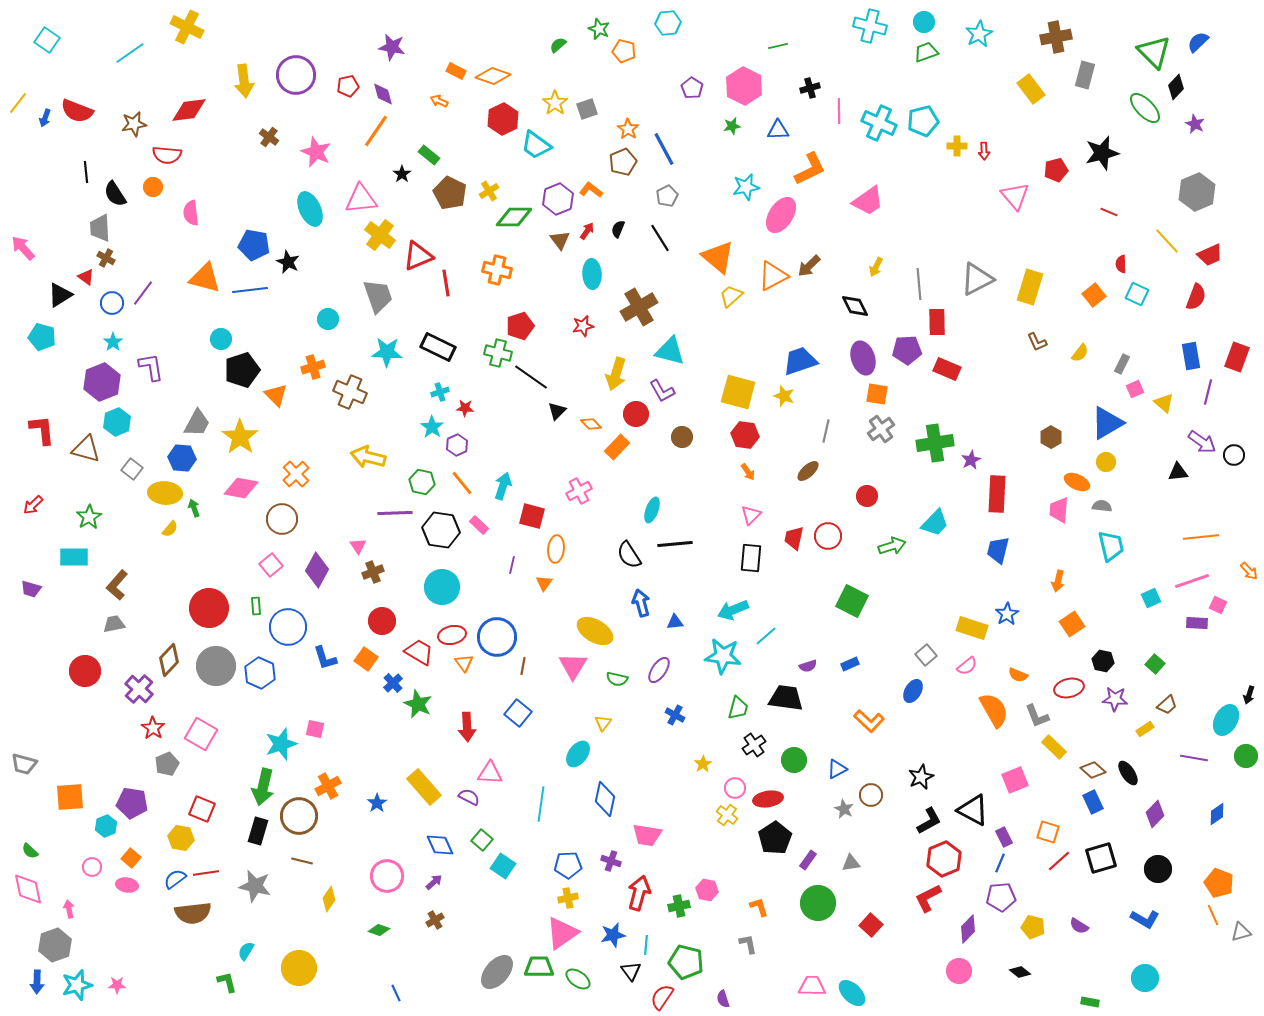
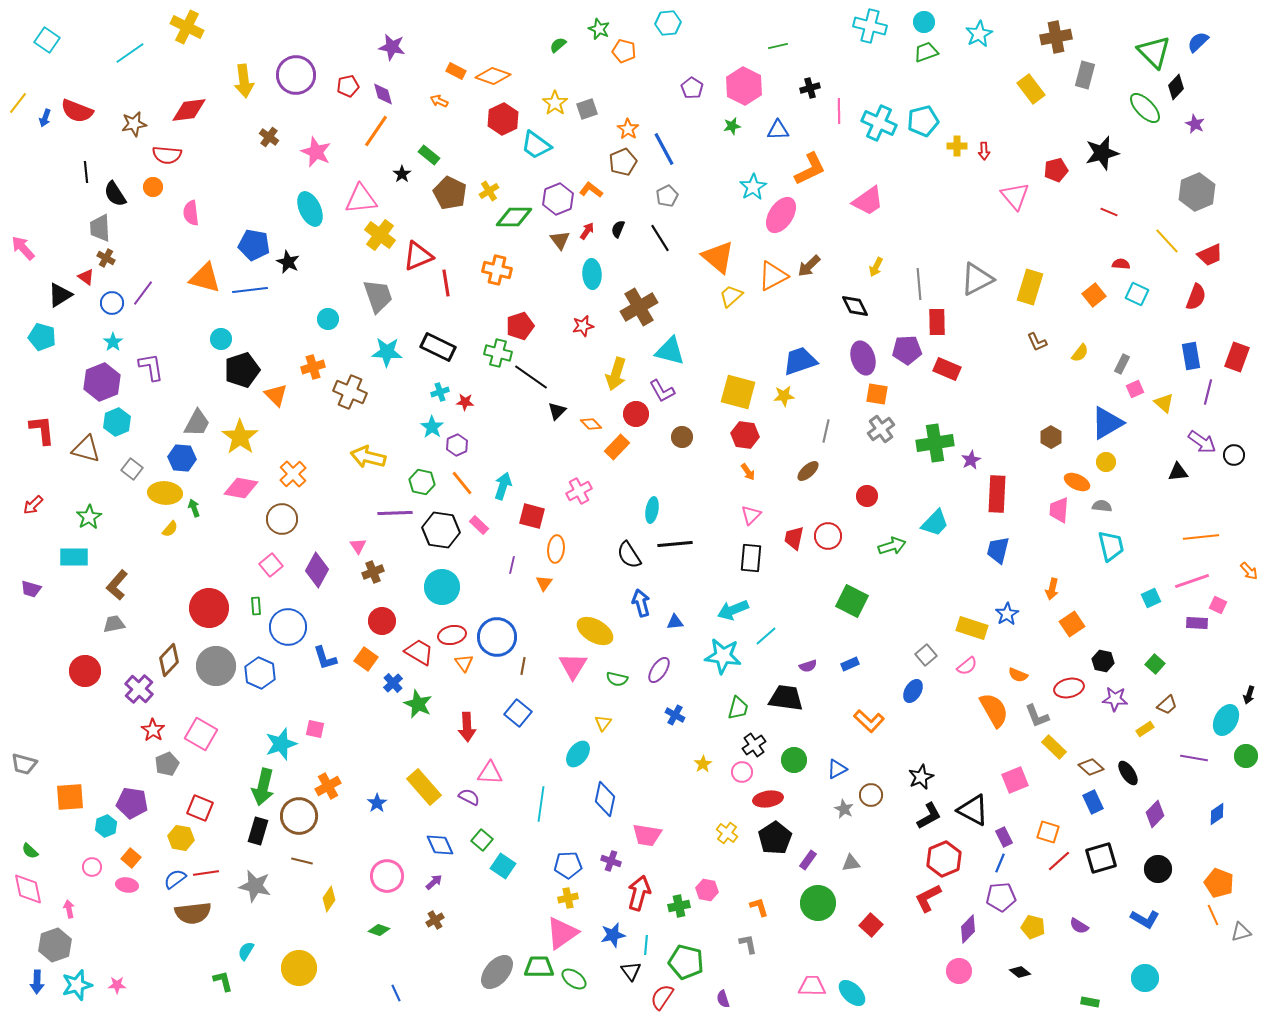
cyan star at (746, 187): moved 7 px right; rotated 20 degrees counterclockwise
red semicircle at (1121, 264): rotated 96 degrees clockwise
yellow star at (784, 396): rotated 25 degrees counterclockwise
red star at (465, 408): moved 6 px up
orange cross at (296, 474): moved 3 px left
cyan ellipse at (652, 510): rotated 10 degrees counterclockwise
orange arrow at (1058, 581): moved 6 px left, 8 px down
red star at (153, 728): moved 2 px down
brown diamond at (1093, 770): moved 2 px left, 3 px up
pink circle at (735, 788): moved 7 px right, 16 px up
red square at (202, 809): moved 2 px left, 1 px up
yellow cross at (727, 815): moved 18 px down
black L-shape at (929, 821): moved 5 px up
green ellipse at (578, 979): moved 4 px left
green L-shape at (227, 982): moved 4 px left, 1 px up
